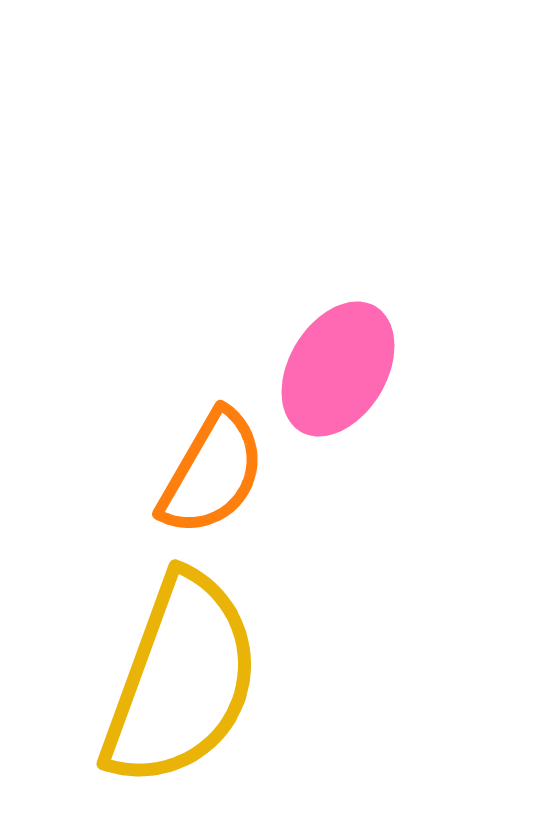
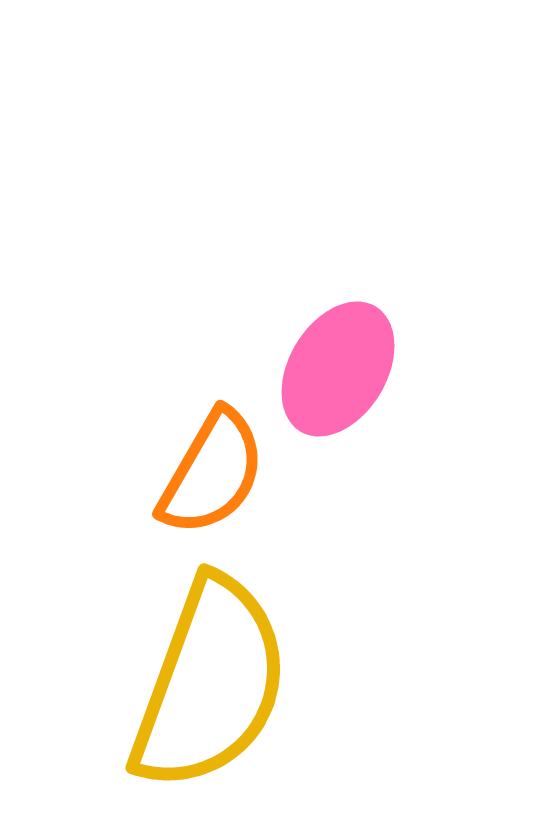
yellow semicircle: moved 29 px right, 4 px down
